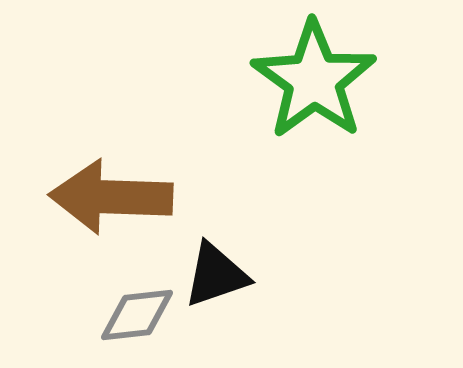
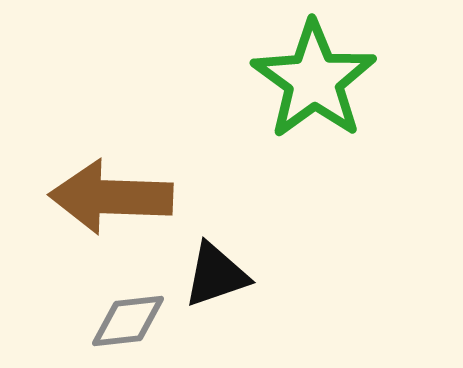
gray diamond: moved 9 px left, 6 px down
